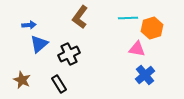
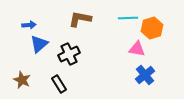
brown L-shape: moved 2 px down; rotated 65 degrees clockwise
